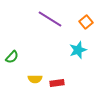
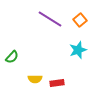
orange square: moved 6 px left, 2 px up
